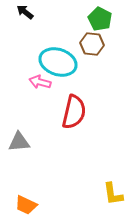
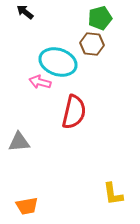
green pentagon: moved 1 px up; rotated 30 degrees clockwise
orange trapezoid: moved 1 px right, 1 px down; rotated 35 degrees counterclockwise
